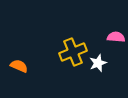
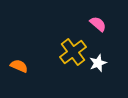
pink semicircle: moved 18 px left, 13 px up; rotated 36 degrees clockwise
yellow cross: rotated 16 degrees counterclockwise
